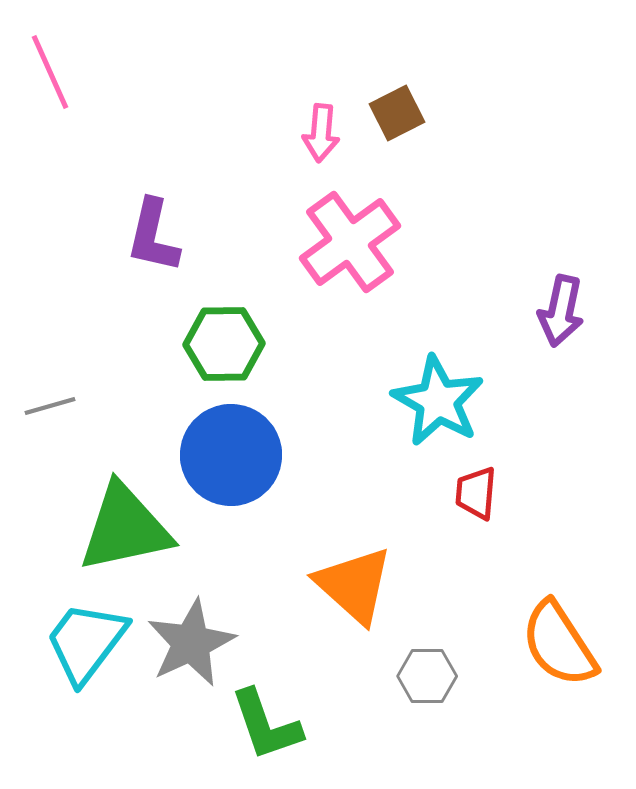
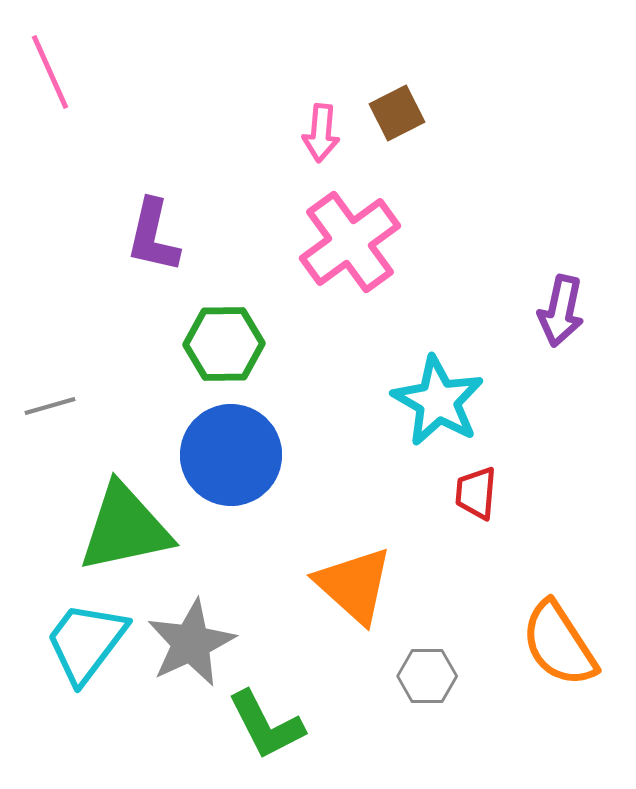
green L-shape: rotated 8 degrees counterclockwise
